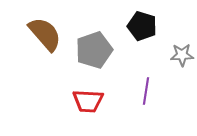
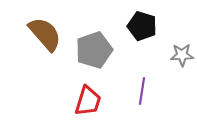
purple line: moved 4 px left
red trapezoid: rotated 76 degrees counterclockwise
